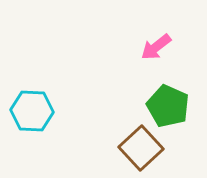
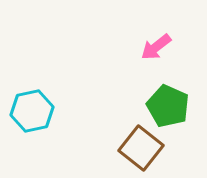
cyan hexagon: rotated 15 degrees counterclockwise
brown square: rotated 9 degrees counterclockwise
